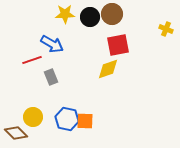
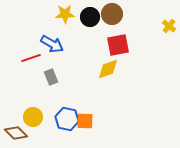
yellow cross: moved 3 px right, 3 px up; rotated 16 degrees clockwise
red line: moved 1 px left, 2 px up
